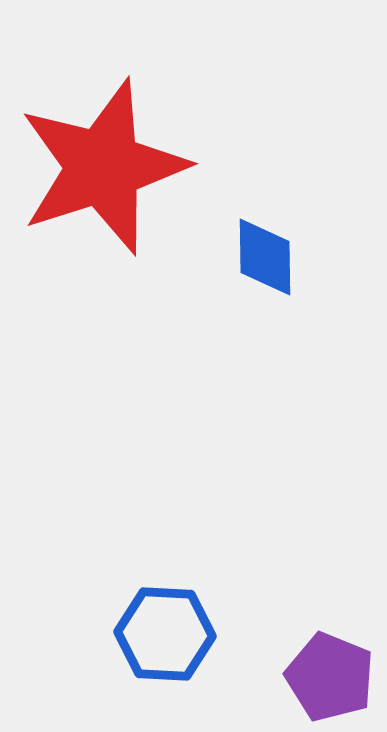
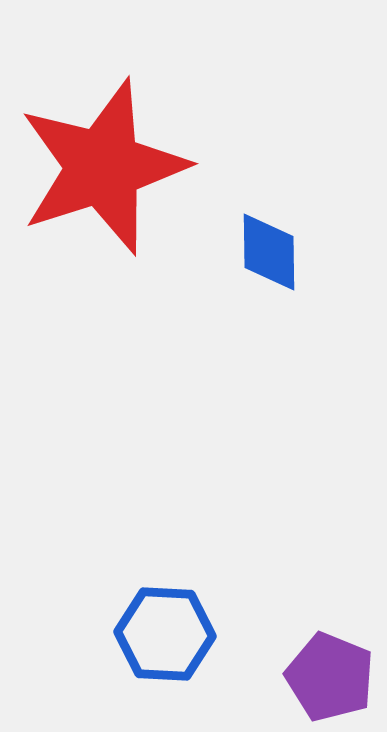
blue diamond: moved 4 px right, 5 px up
